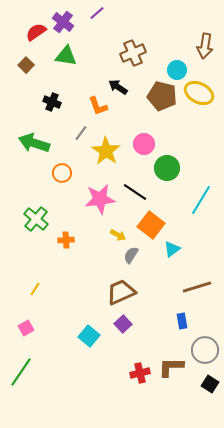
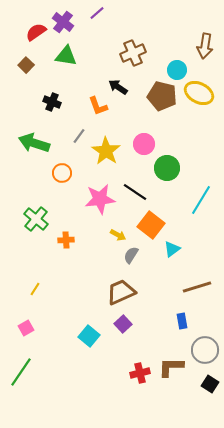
gray line: moved 2 px left, 3 px down
